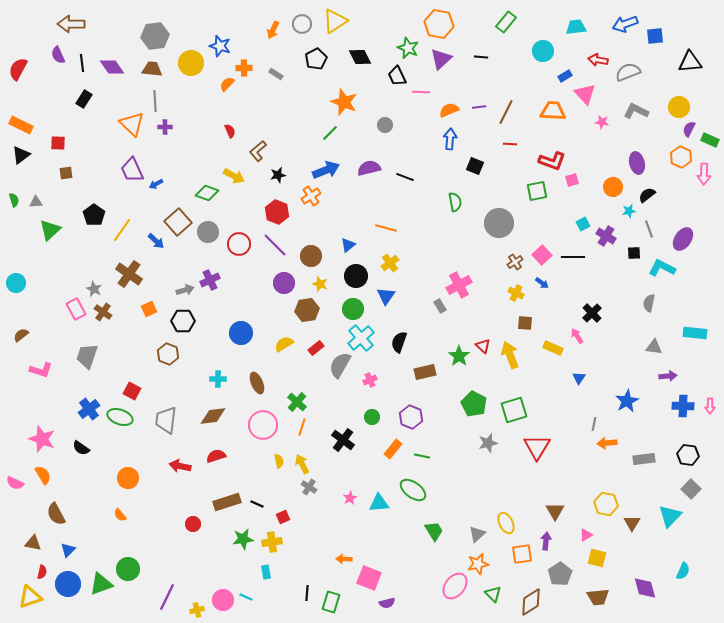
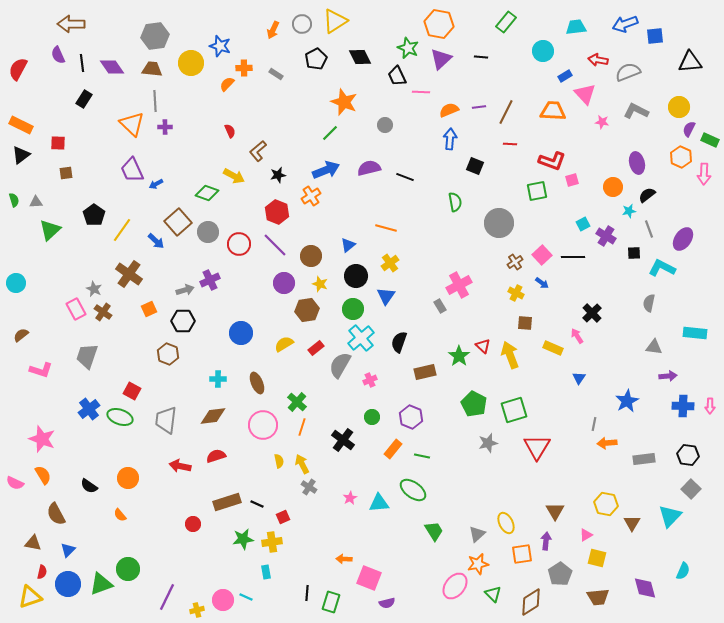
black semicircle at (81, 448): moved 8 px right, 38 px down
